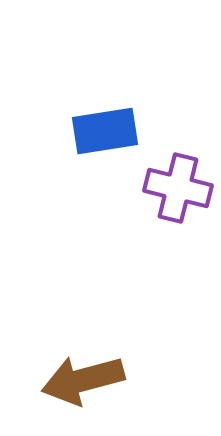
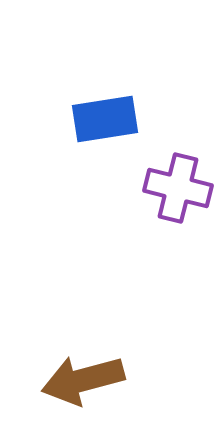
blue rectangle: moved 12 px up
